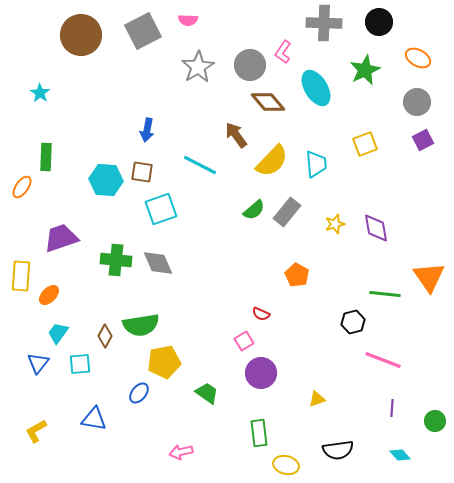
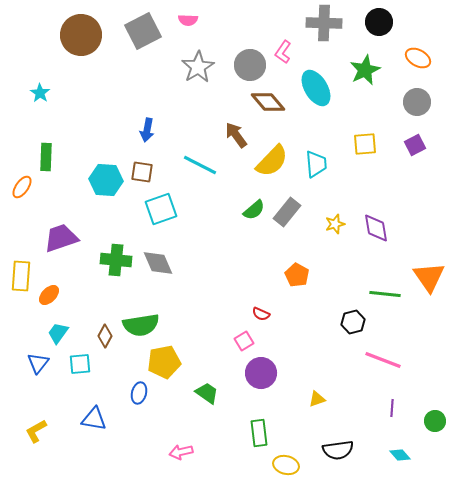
purple square at (423, 140): moved 8 px left, 5 px down
yellow square at (365, 144): rotated 15 degrees clockwise
blue ellipse at (139, 393): rotated 25 degrees counterclockwise
